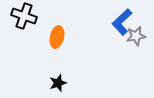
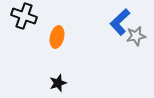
blue L-shape: moved 2 px left
